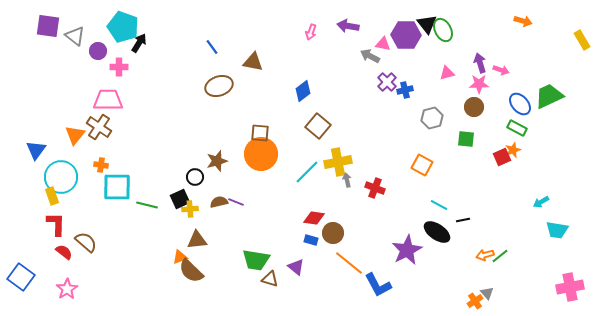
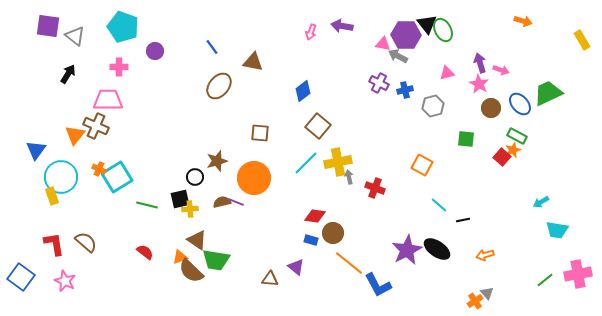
purple arrow at (348, 26): moved 6 px left
black arrow at (139, 43): moved 71 px left, 31 px down
purple circle at (98, 51): moved 57 px right
gray arrow at (370, 56): moved 28 px right
purple cross at (387, 82): moved 8 px left, 1 px down; rotated 18 degrees counterclockwise
pink star at (479, 84): rotated 30 degrees clockwise
brown ellipse at (219, 86): rotated 32 degrees counterclockwise
green trapezoid at (549, 96): moved 1 px left, 3 px up
brown circle at (474, 107): moved 17 px right, 1 px down
gray hexagon at (432, 118): moved 1 px right, 12 px up
brown cross at (99, 127): moved 3 px left, 1 px up; rotated 10 degrees counterclockwise
green rectangle at (517, 128): moved 8 px down
orange circle at (261, 154): moved 7 px left, 24 px down
red square at (502, 157): rotated 24 degrees counterclockwise
orange cross at (101, 165): moved 2 px left, 4 px down; rotated 16 degrees clockwise
cyan line at (307, 172): moved 1 px left, 9 px up
gray arrow at (347, 180): moved 2 px right, 3 px up
cyan square at (117, 187): moved 10 px up; rotated 32 degrees counterclockwise
black square at (180, 199): rotated 12 degrees clockwise
brown semicircle at (219, 202): moved 3 px right
cyan line at (439, 205): rotated 12 degrees clockwise
red diamond at (314, 218): moved 1 px right, 2 px up
red L-shape at (56, 224): moved 2 px left, 20 px down; rotated 10 degrees counterclockwise
black ellipse at (437, 232): moved 17 px down
brown triangle at (197, 240): rotated 40 degrees clockwise
red semicircle at (64, 252): moved 81 px right
green line at (500, 256): moved 45 px right, 24 px down
green trapezoid at (256, 260): moved 40 px left
brown triangle at (270, 279): rotated 12 degrees counterclockwise
pink cross at (570, 287): moved 8 px right, 13 px up
pink star at (67, 289): moved 2 px left, 8 px up; rotated 15 degrees counterclockwise
